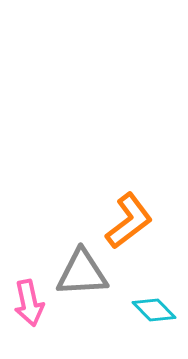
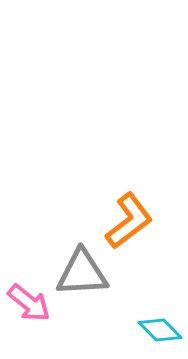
pink arrow: rotated 39 degrees counterclockwise
cyan diamond: moved 6 px right, 20 px down
